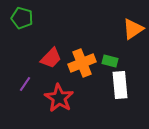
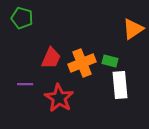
red trapezoid: rotated 20 degrees counterclockwise
purple line: rotated 56 degrees clockwise
